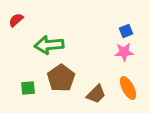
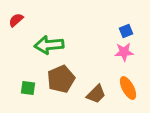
brown pentagon: moved 1 px down; rotated 12 degrees clockwise
green square: rotated 14 degrees clockwise
